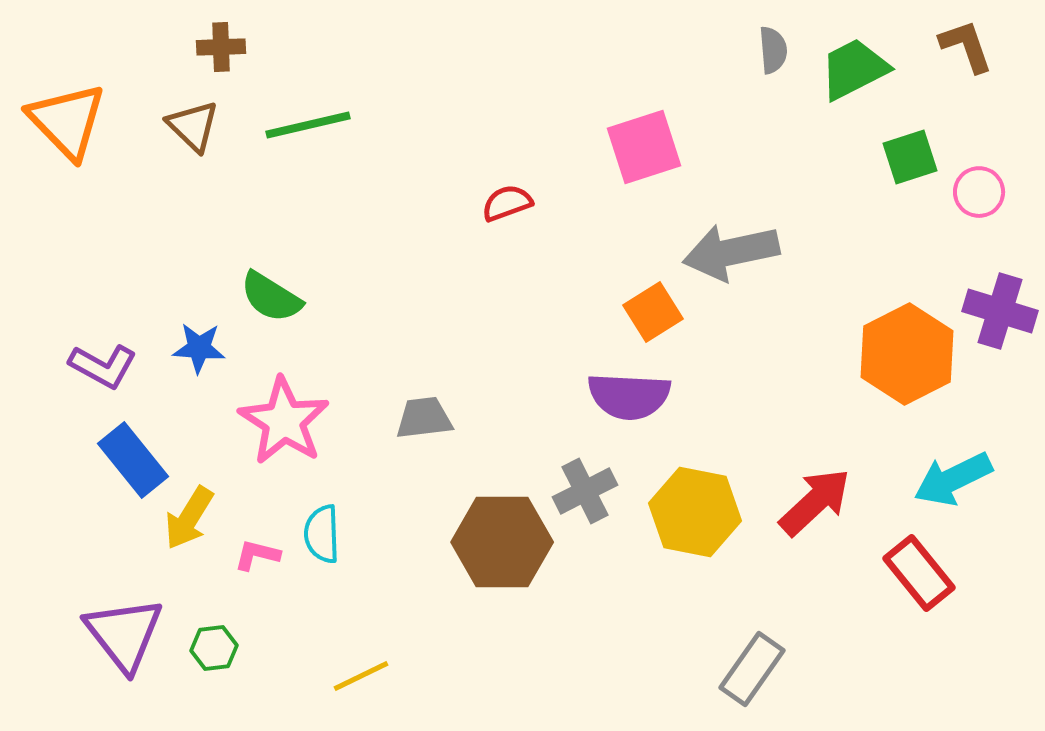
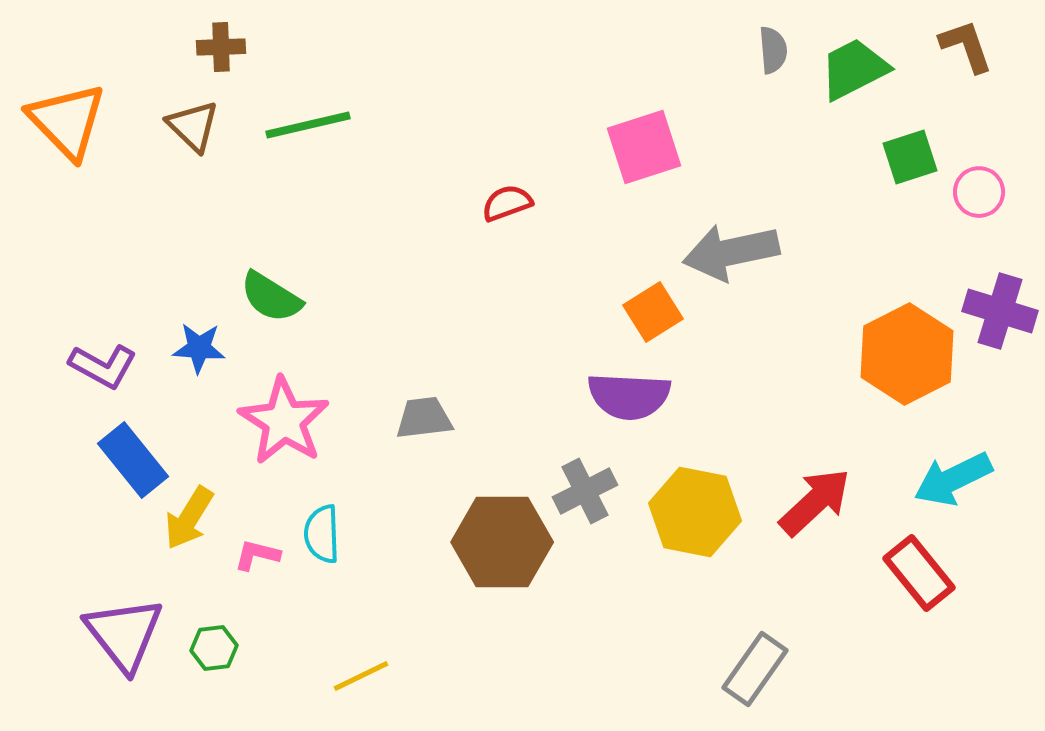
gray rectangle: moved 3 px right
